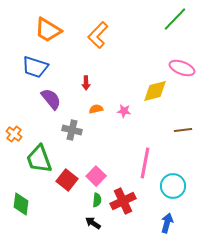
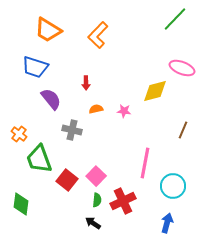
brown line: rotated 60 degrees counterclockwise
orange cross: moved 5 px right
